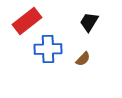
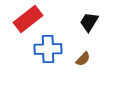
red rectangle: moved 1 px right, 2 px up
